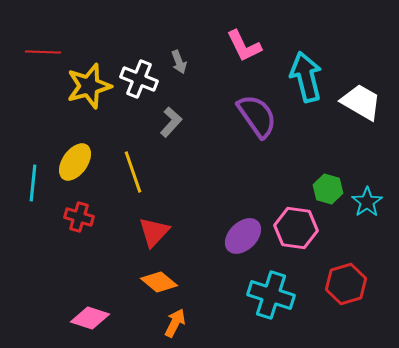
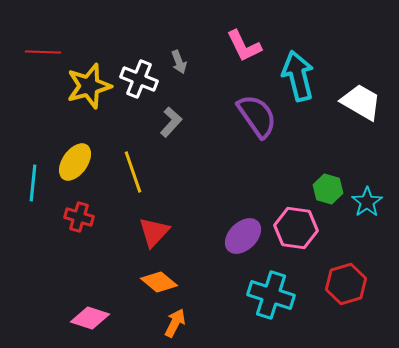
cyan arrow: moved 8 px left, 1 px up
